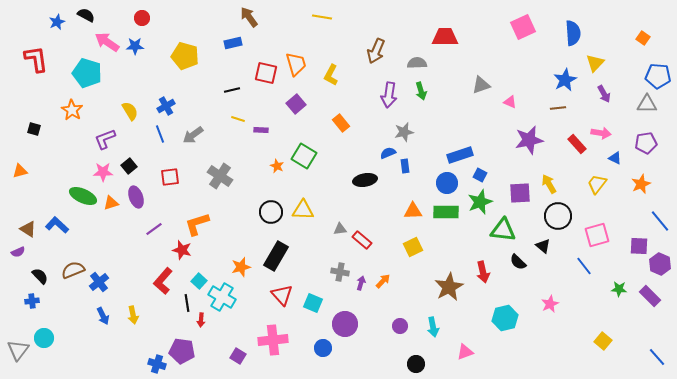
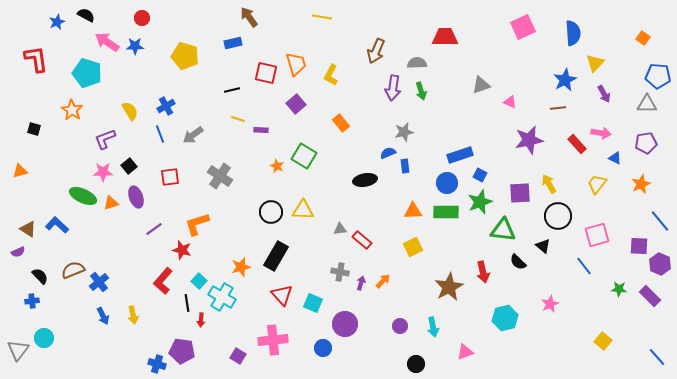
purple arrow at (389, 95): moved 4 px right, 7 px up
